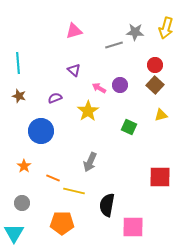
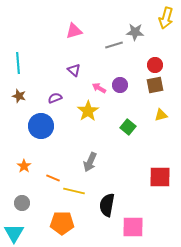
yellow arrow: moved 10 px up
brown square: rotated 36 degrees clockwise
green square: moved 1 px left; rotated 14 degrees clockwise
blue circle: moved 5 px up
